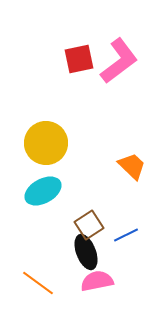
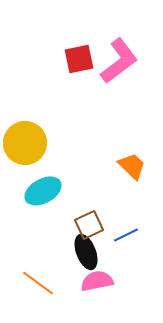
yellow circle: moved 21 px left
brown square: rotated 8 degrees clockwise
